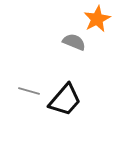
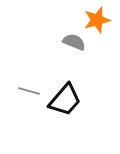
orange star: moved 1 px down; rotated 12 degrees clockwise
